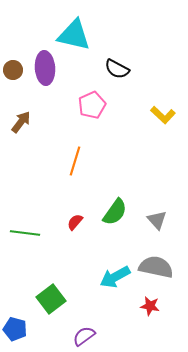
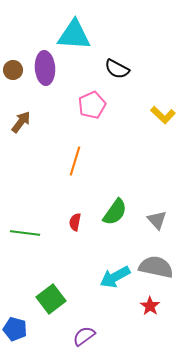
cyan triangle: rotated 9 degrees counterclockwise
red semicircle: rotated 30 degrees counterclockwise
red star: rotated 24 degrees clockwise
